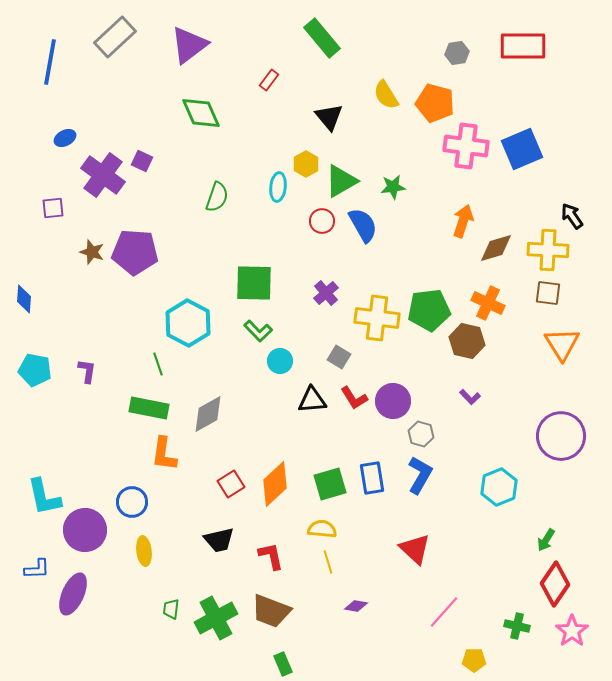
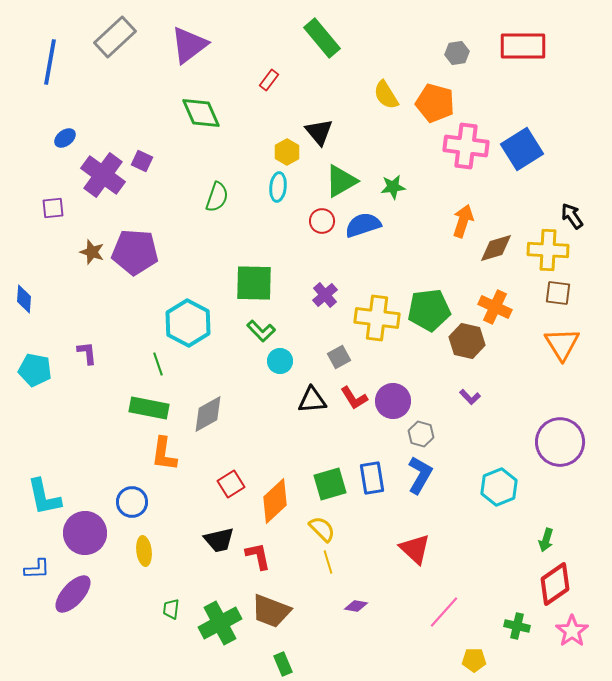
black triangle at (329, 117): moved 10 px left, 15 px down
blue ellipse at (65, 138): rotated 10 degrees counterclockwise
blue square at (522, 149): rotated 9 degrees counterclockwise
yellow hexagon at (306, 164): moved 19 px left, 12 px up
blue semicircle at (363, 225): rotated 78 degrees counterclockwise
purple cross at (326, 293): moved 1 px left, 2 px down
brown square at (548, 293): moved 10 px right
orange cross at (488, 303): moved 7 px right, 4 px down
green L-shape at (258, 331): moved 3 px right
gray square at (339, 357): rotated 30 degrees clockwise
purple L-shape at (87, 371): moved 18 px up; rotated 15 degrees counterclockwise
purple circle at (561, 436): moved 1 px left, 6 px down
orange diamond at (275, 484): moved 17 px down
yellow semicircle at (322, 529): rotated 40 degrees clockwise
purple circle at (85, 530): moved 3 px down
green arrow at (546, 540): rotated 15 degrees counterclockwise
red L-shape at (271, 556): moved 13 px left
red diamond at (555, 584): rotated 21 degrees clockwise
purple ellipse at (73, 594): rotated 18 degrees clockwise
green cross at (216, 618): moved 4 px right, 5 px down
